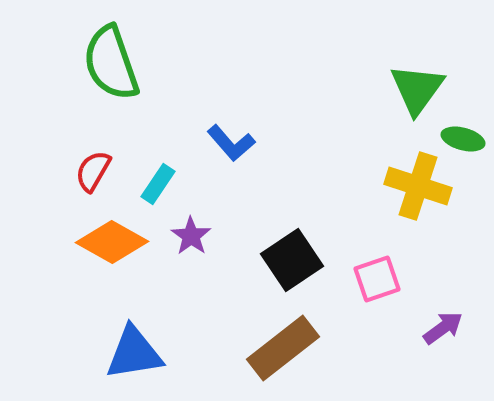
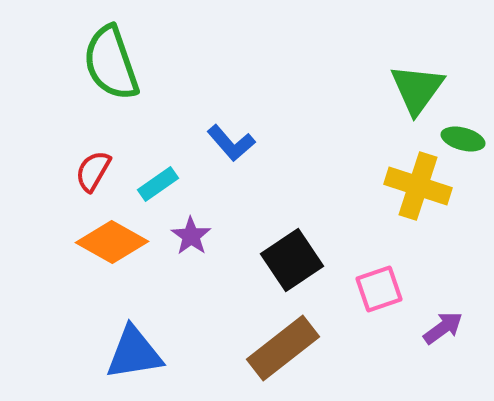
cyan rectangle: rotated 21 degrees clockwise
pink square: moved 2 px right, 10 px down
